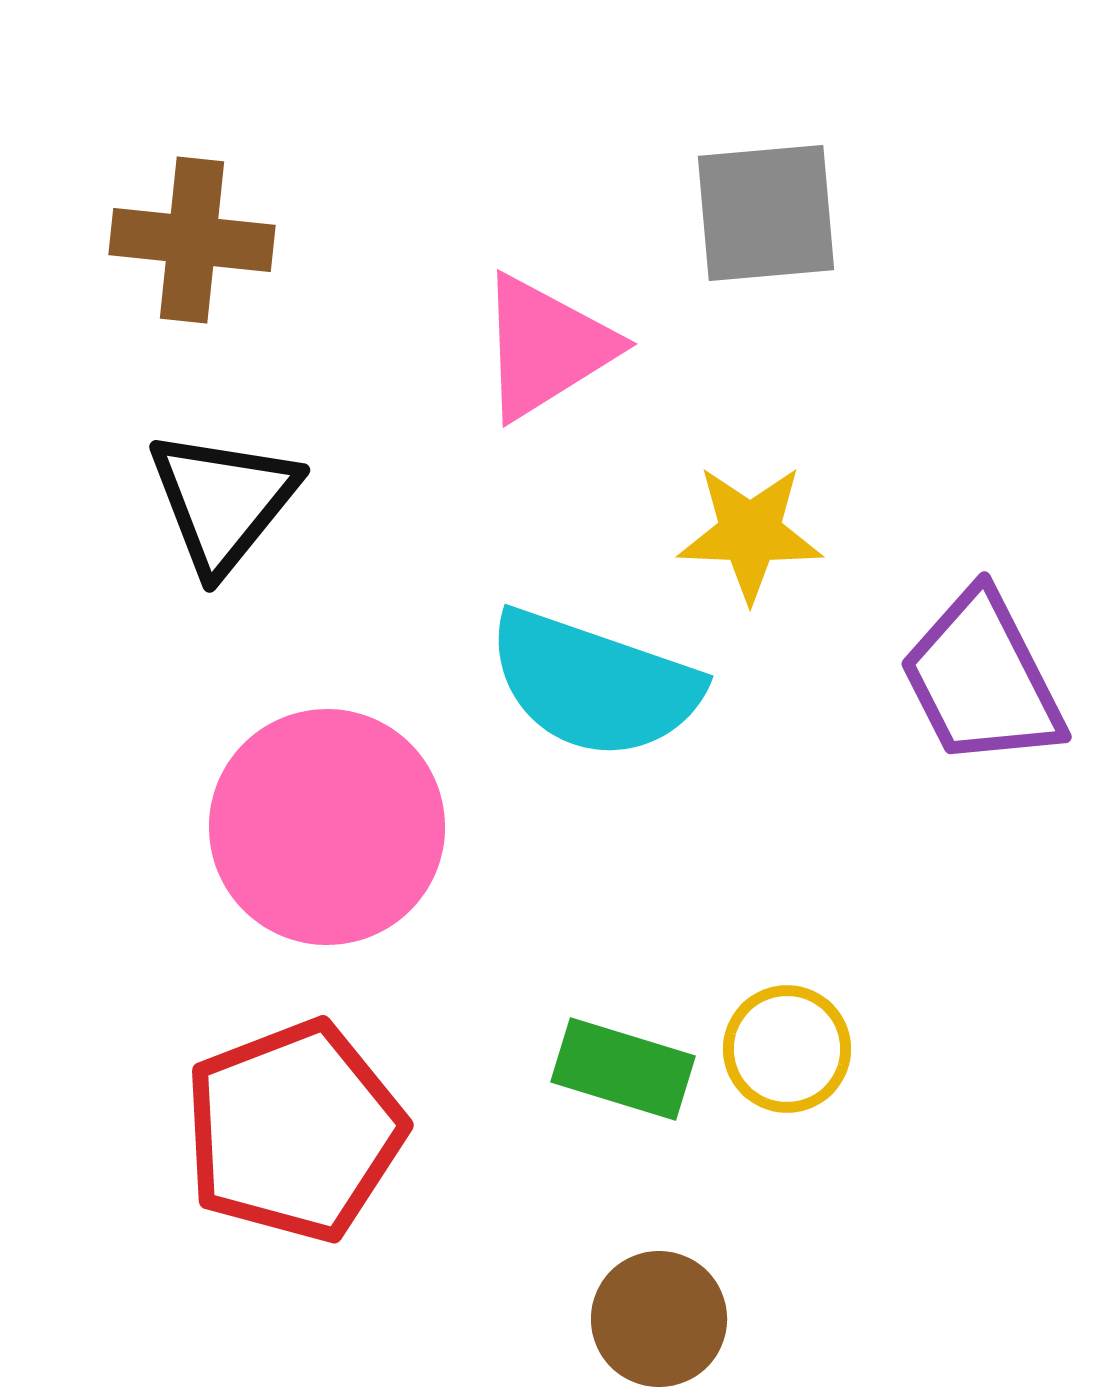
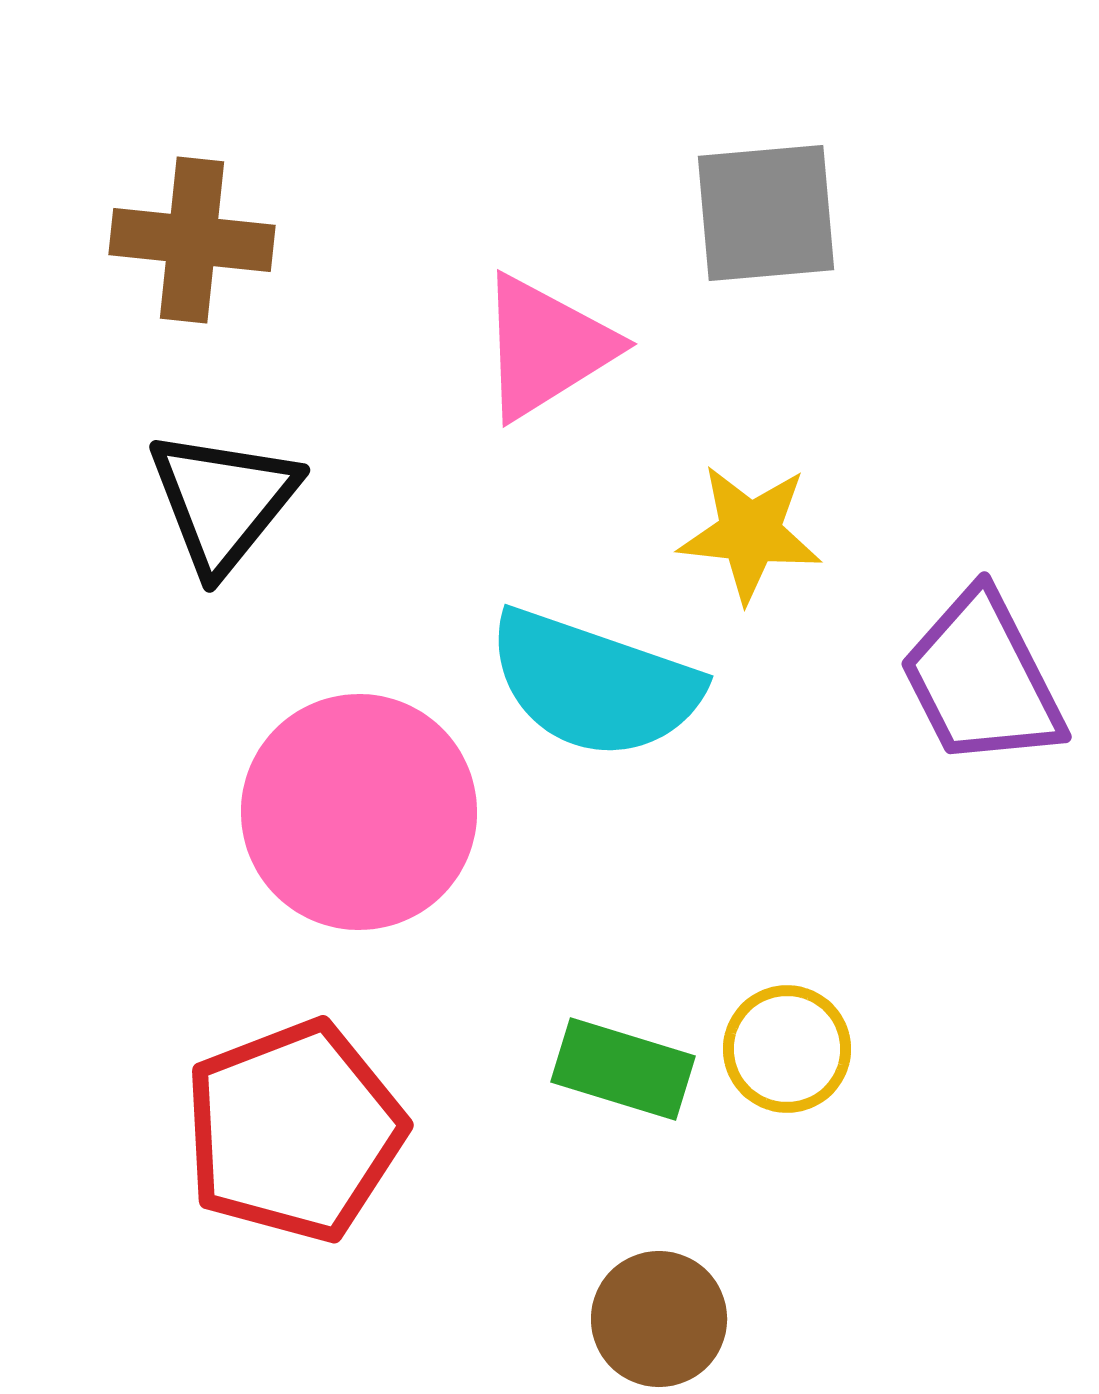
yellow star: rotated 4 degrees clockwise
pink circle: moved 32 px right, 15 px up
